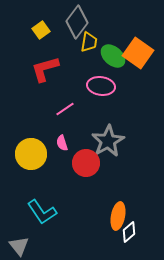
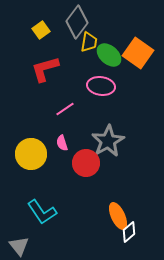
green ellipse: moved 4 px left, 1 px up
orange ellipse: rotated 36 degrees counterclockwise
